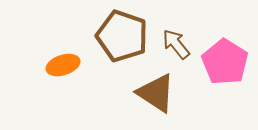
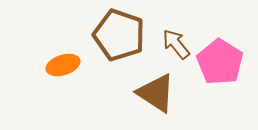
brown pentagon: moved 3 px left, 1 px up
pink pentagon: moved 5 px left
